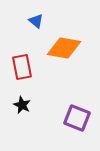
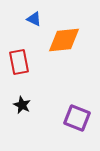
blue triangle: moved 2 px left, 2 px up; rotated 14 degrees counterclockwise
orange diamond: moved 8 px up; rotated 16 degrees counterclockwise
red rectangle: moved 3 px left, 5 px up
